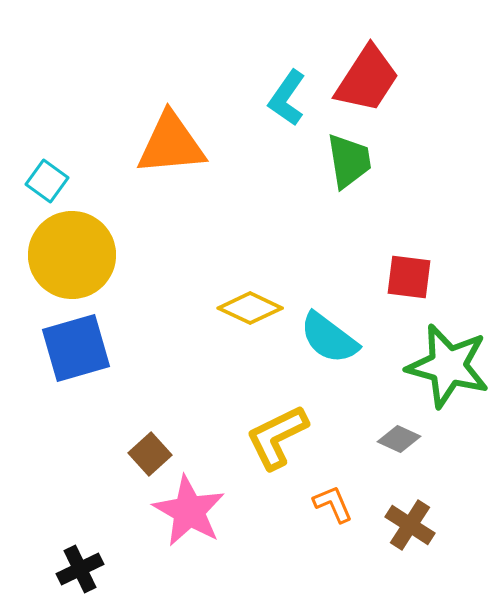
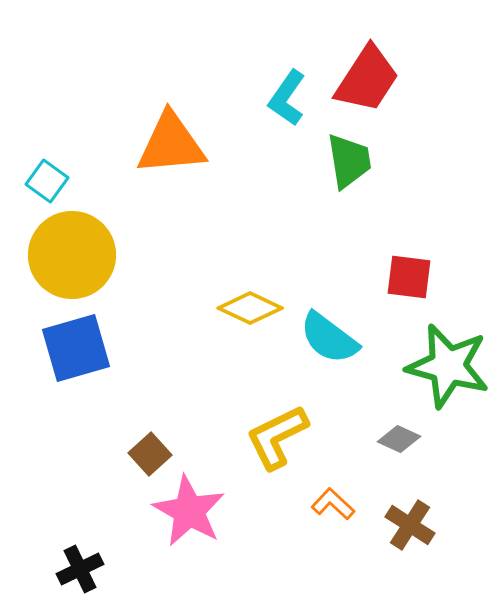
orange L-shape: rotated 24 degrees counterclockwise
